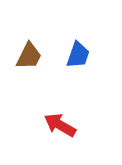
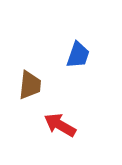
brown trapezoid: moved 1 px right, 29 px down; rotated 20 degrees counterclockwise
